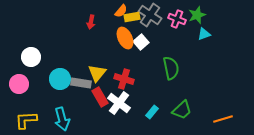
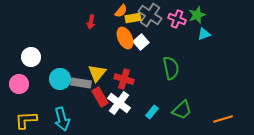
yellow rectangle: moved 1 px right, 1 px down
